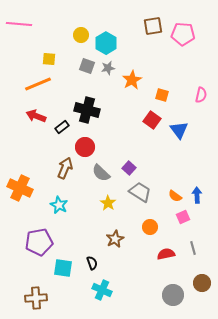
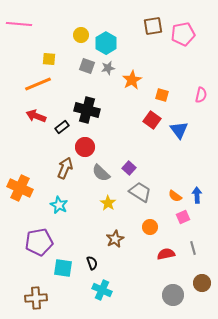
pink pentagon: rotated 15 degrees counterclockwise
